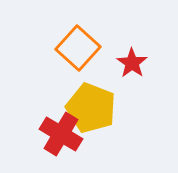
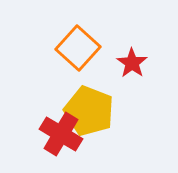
yellow pentagon: moved 2 px left, 3 px down
